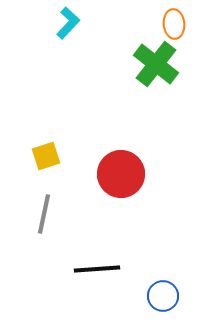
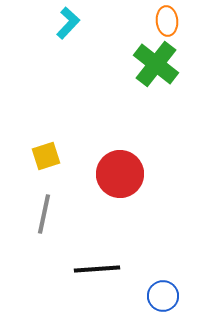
orange ellipse: moved 7 px left, 3 px up
red circle: moved 1 px left
